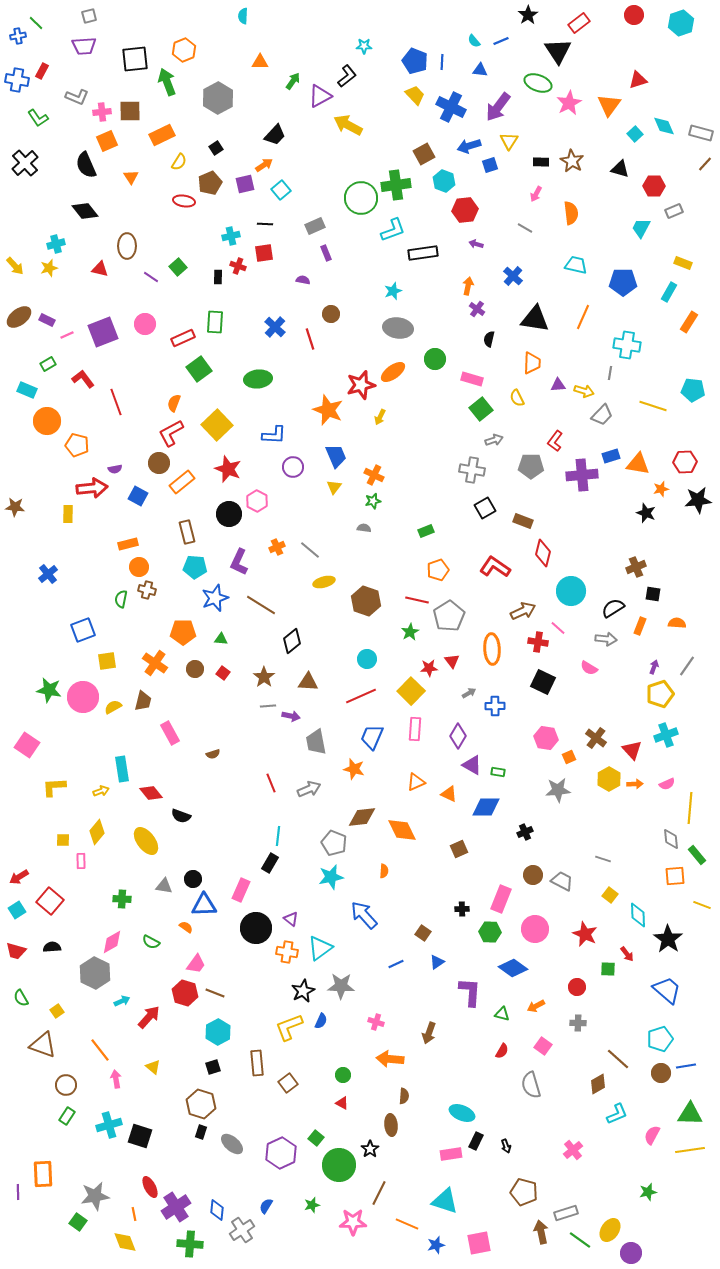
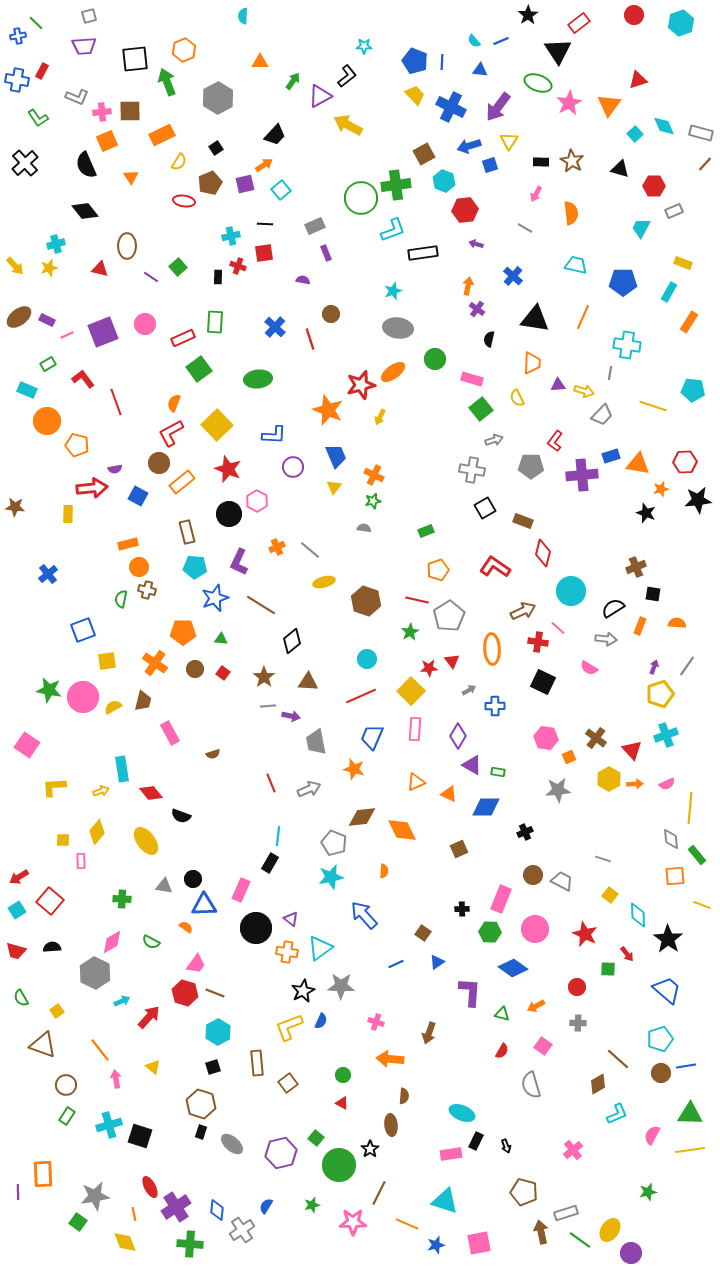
gray arrow at (469, 693): moved 3 px up
purple hexagon at (281, 1153): rotated 12 degrees clockwise
